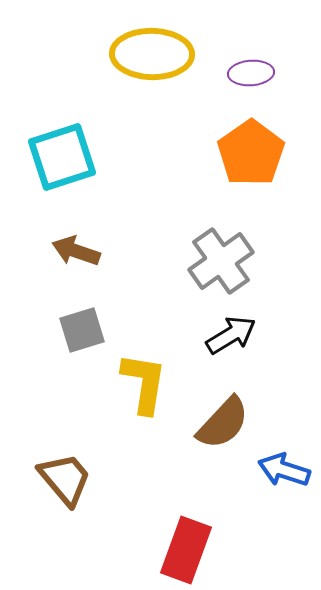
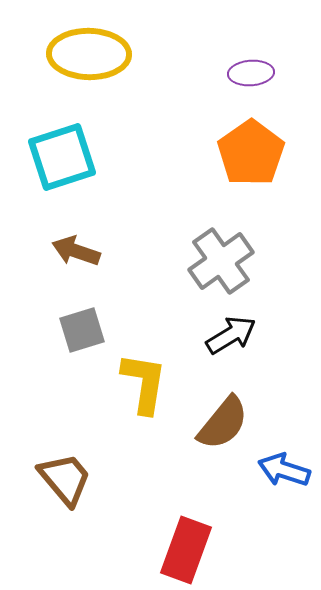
yellow ellipse: moved 63 px left
brown semicircle: rotated 4 degrees counterclockwise
